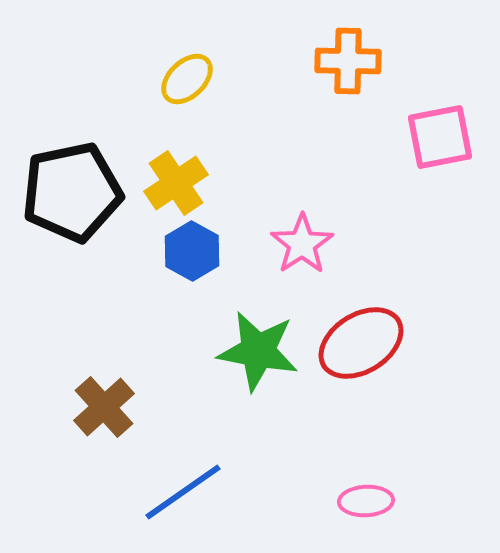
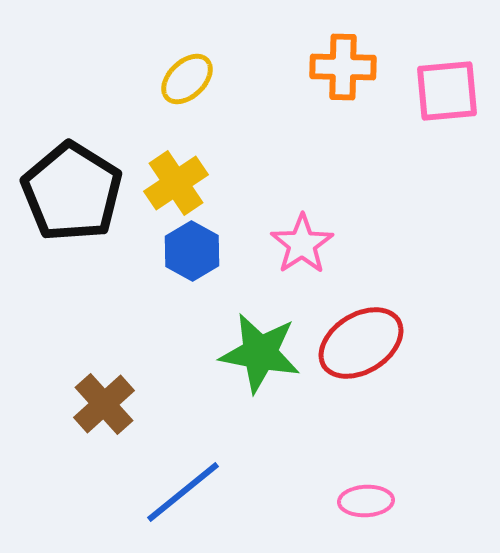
orange cross: moved 5 px left, 6 px down
pink square: moved 7 px right, 46 px up; rotated 6 degrees clockwise
black pentagon: rotated 28 degrees counterclockwise
green star: moved 2 px right, 2 px down
brown cross: moved 3 px up
blue line: rotated 4 degrees counterclockwise
